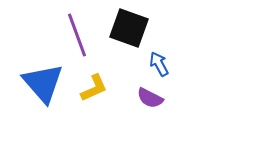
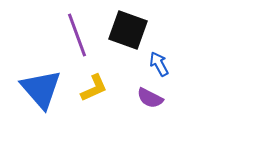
black square: moved 1 px left, 2 px down
blue triangle: moved 2 px left, 6 px down
